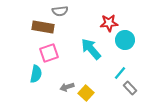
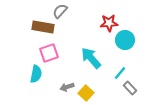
gray semicircle: rotated 140 degrees clockwise
cyan arrow: moved 9 px down
